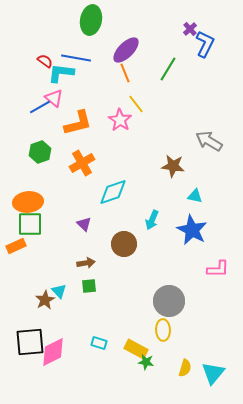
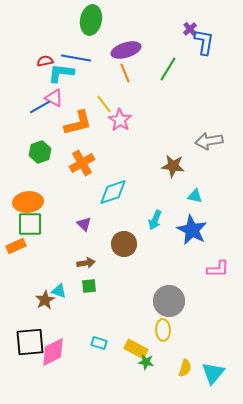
blue L-shape at (205, 44): moved 1 px left, 2 px up; rotated 16 degrees counterclockwise
purple ellipse at (126, 50): rotated 28 degrees clockwise
red semicircle at (45, 61): rotated 49 degrees counterclockwise
pink triangle at (54, 98): rotated 12 degrees counterclockwise
yellow line at (136, 104): moved 32 px left
gray arrow at (209, 141): rotated 40 degrees counterclockwise
cyan arrow at (152, 220): moved 3 px right
cyan triangle at (59, 291): rotated 28 degrees counterclockwise
